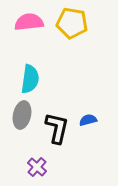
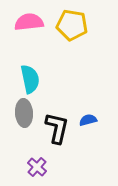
yellow pentagon: moved 2 px down
cyan semicircle: rotated 20 degrees counterclockwise
gray ellipse: moved 2 px right, 2 px up; rotated 16 degrees counterclockwise
